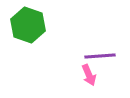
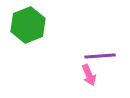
green hexagon: rotated 20 degrees clockwise
